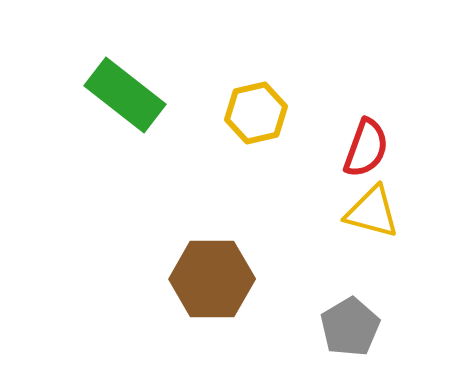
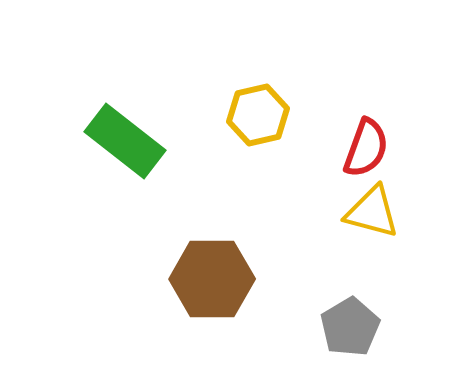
green rectangle: moved 46 px down
yellow hexagon: moved 2 px right, 2 px down
